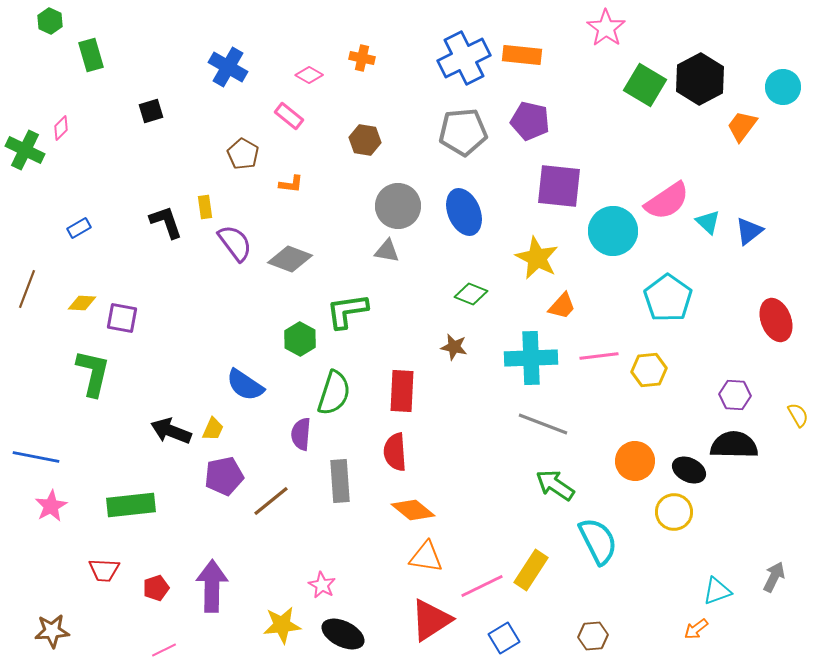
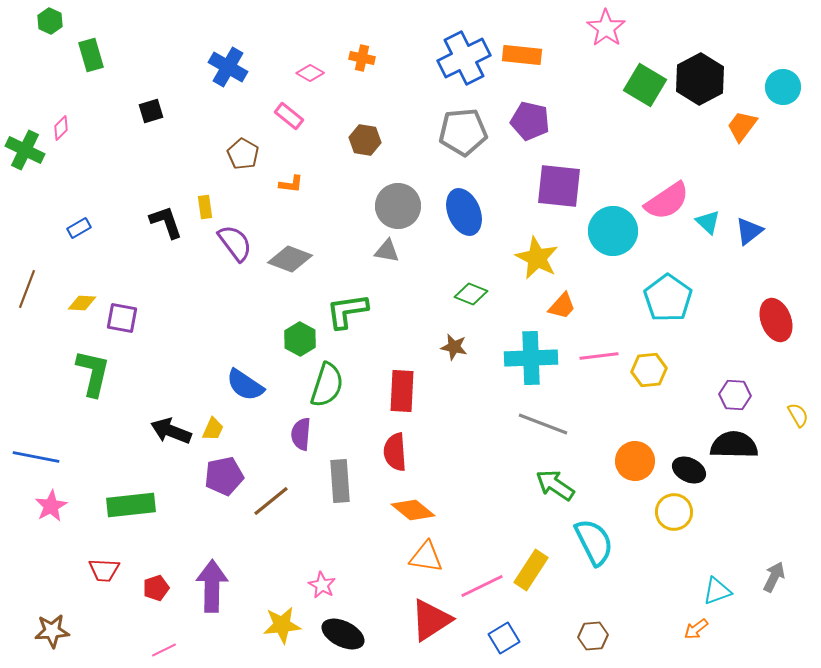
pink diamond at (309, 75): moved 1 px right, 2 px up
green semicircle at (334, 393): moved 7 px left, 8 px up
cyan semicircle at (598, 541): moved 4 px left, 1 px down
